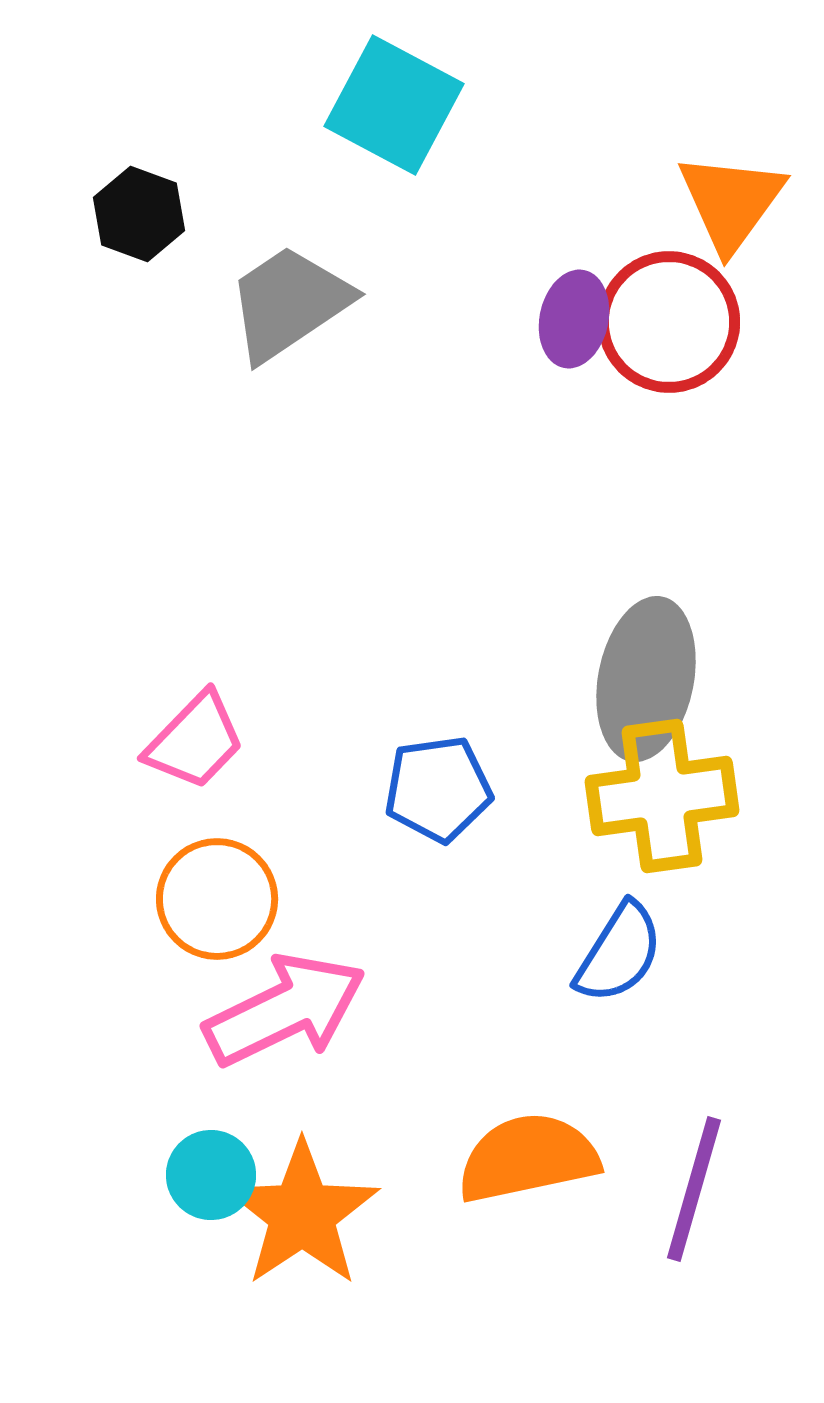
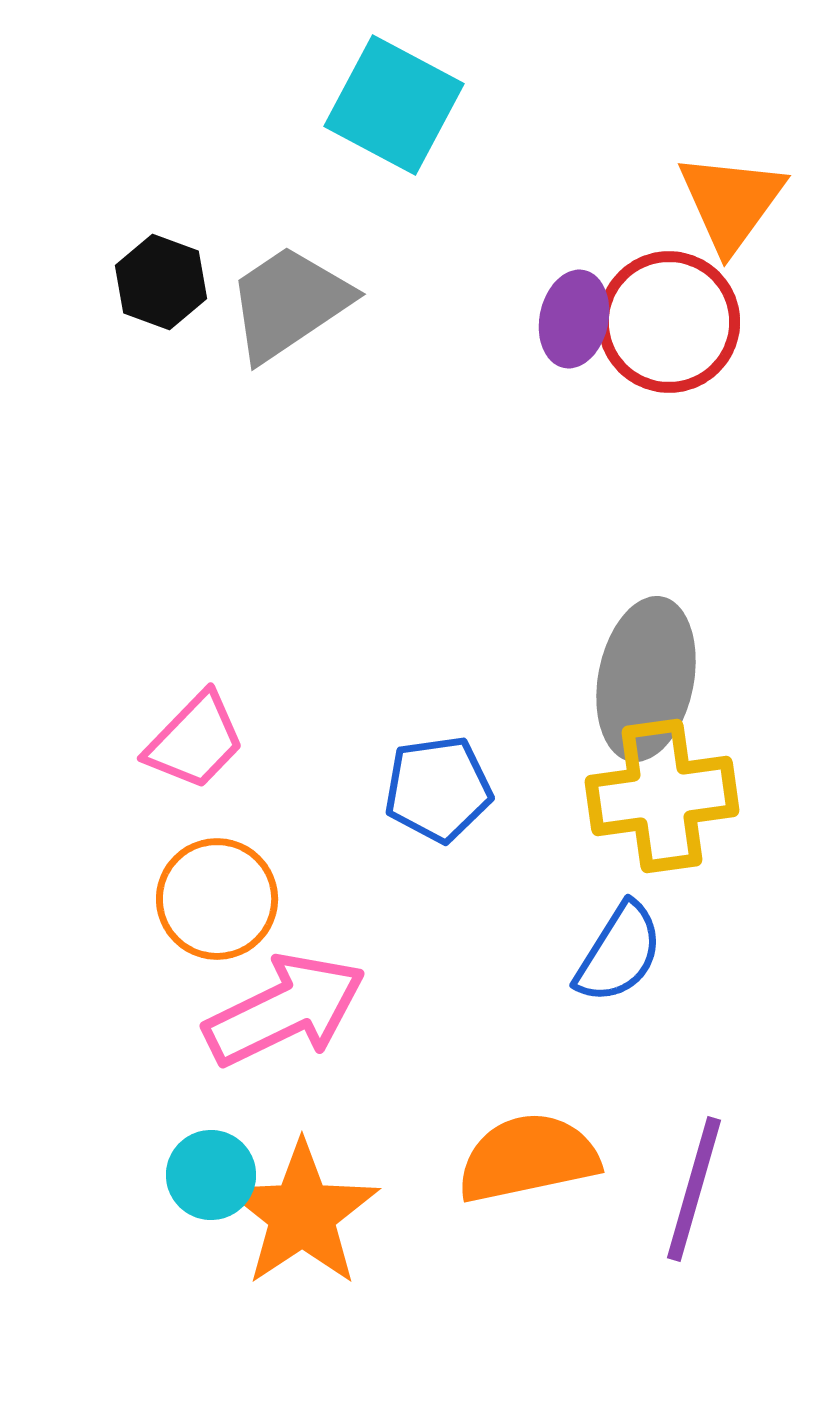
black hexagon: moved 22 px right, 68 px down
